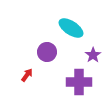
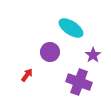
purple circle: moved 3 px right
purple cross: rotated 20 degrees clockwise
